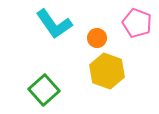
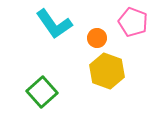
pink pentagon: moved 4 px left, 1 px up
green square: moved 2 px left, 2 px down
